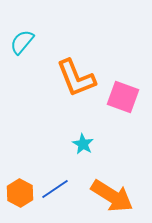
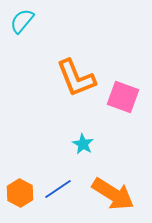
cyan semicircle: moved 21 px up
blue line: moved 3 px right
orange arrow: moved 1 px right, 2 px up
